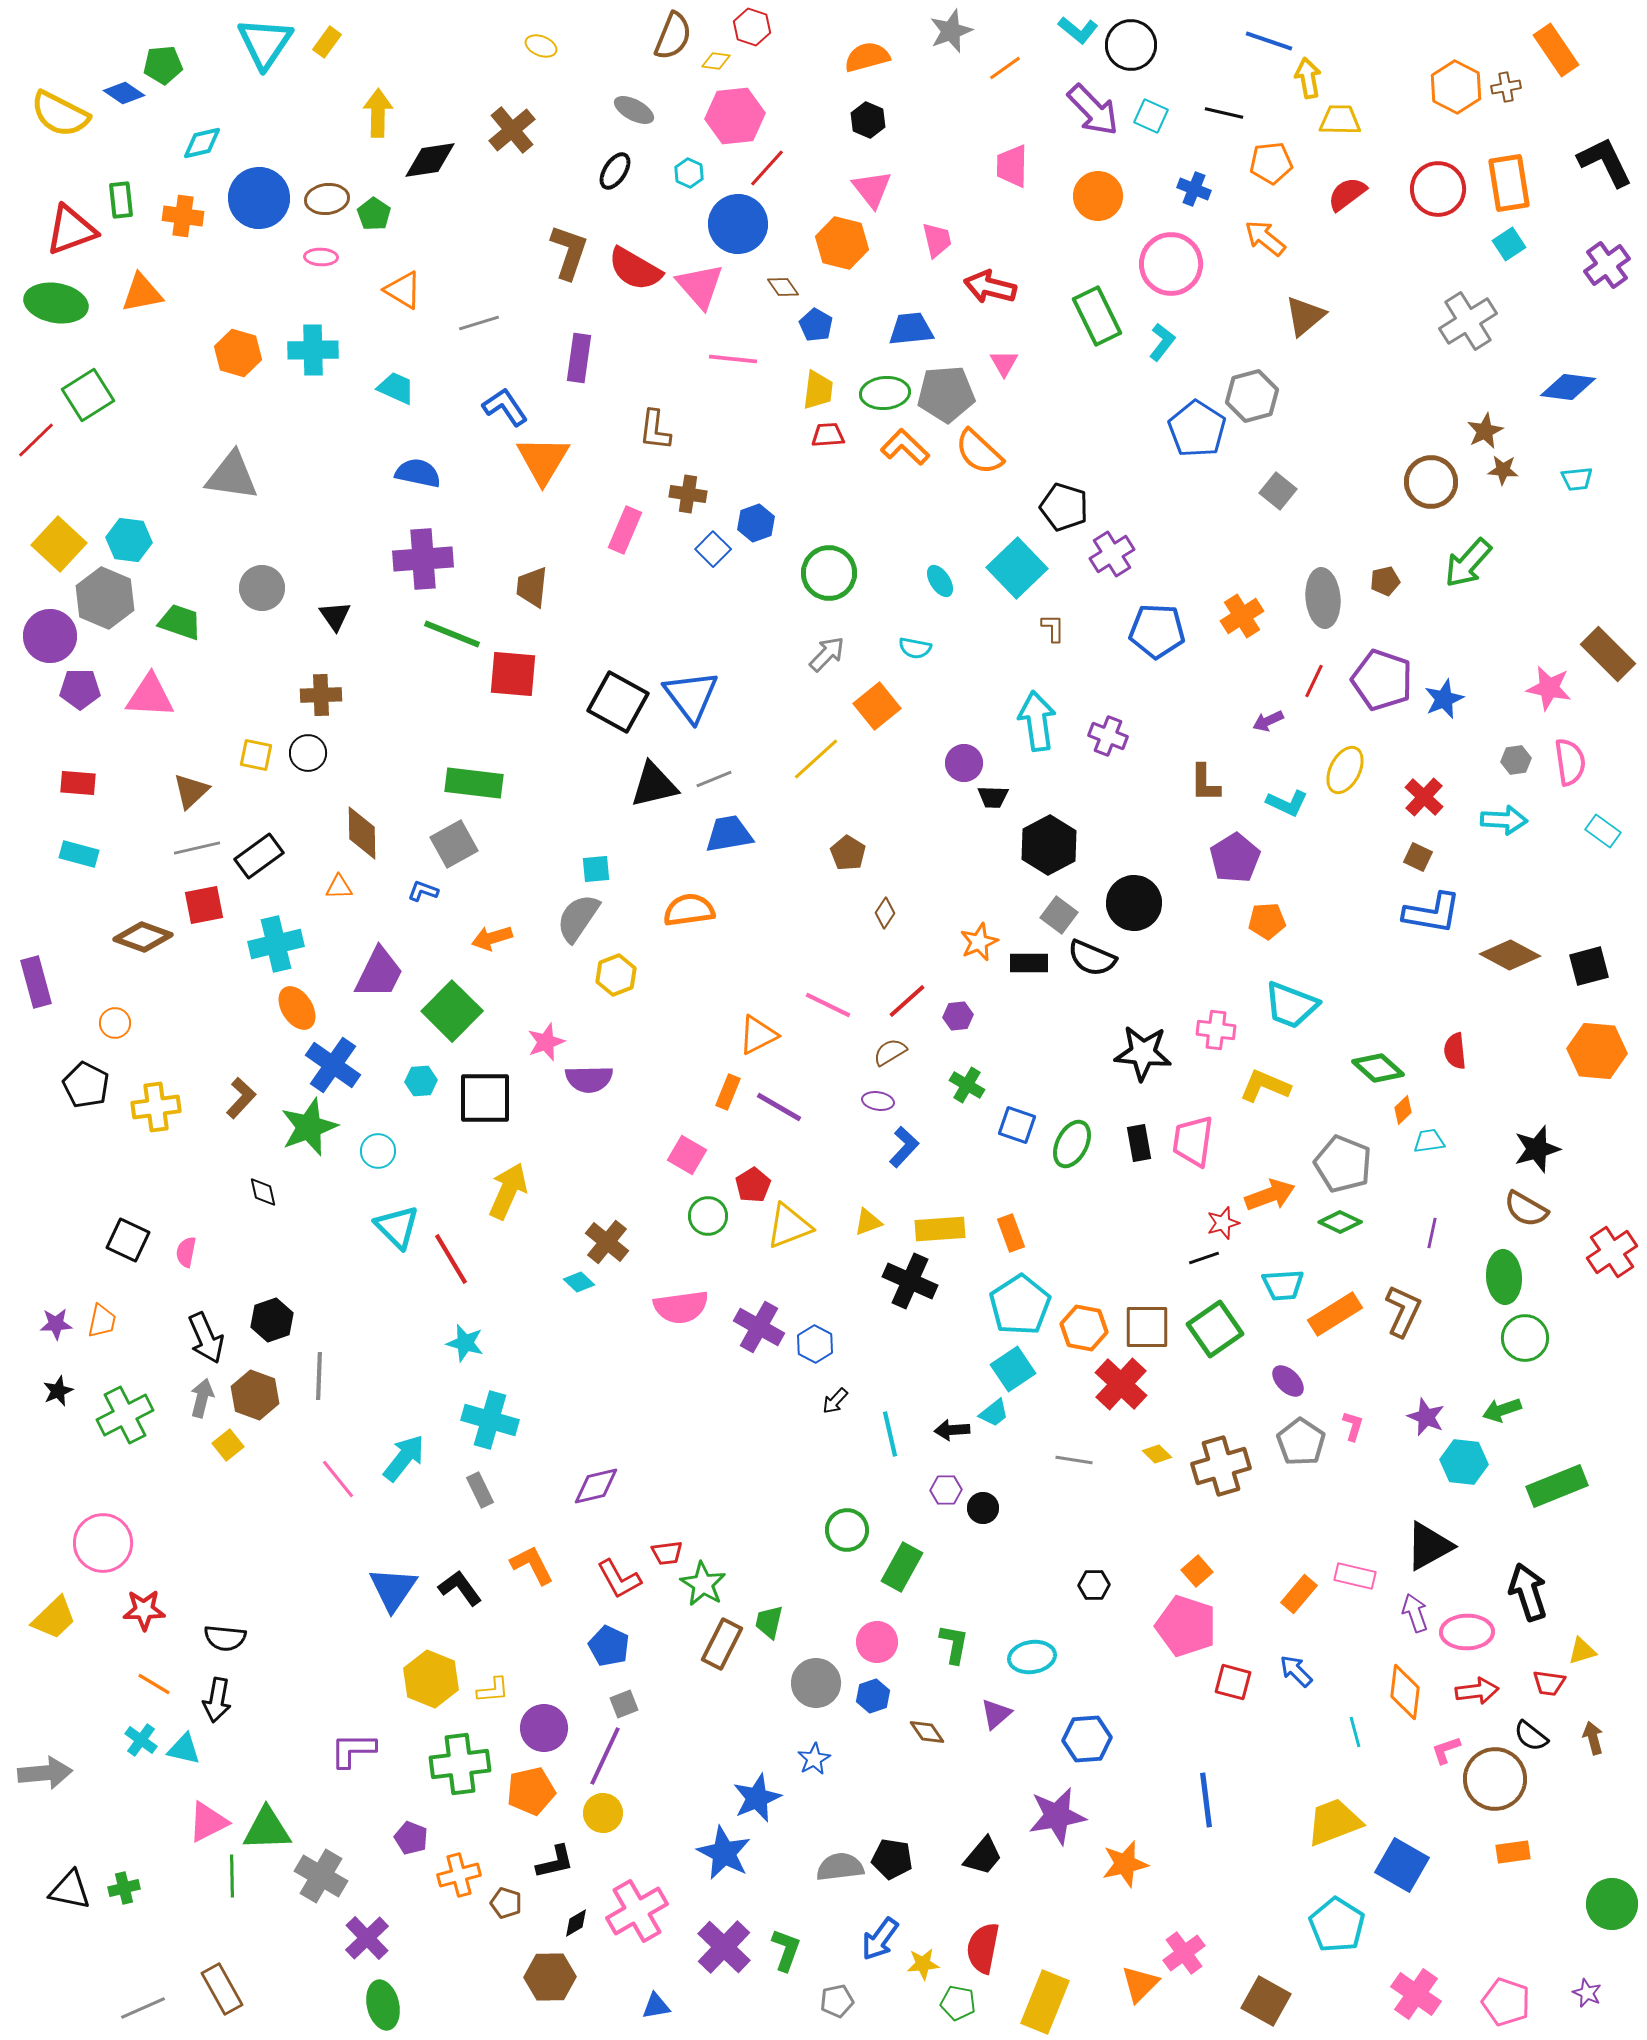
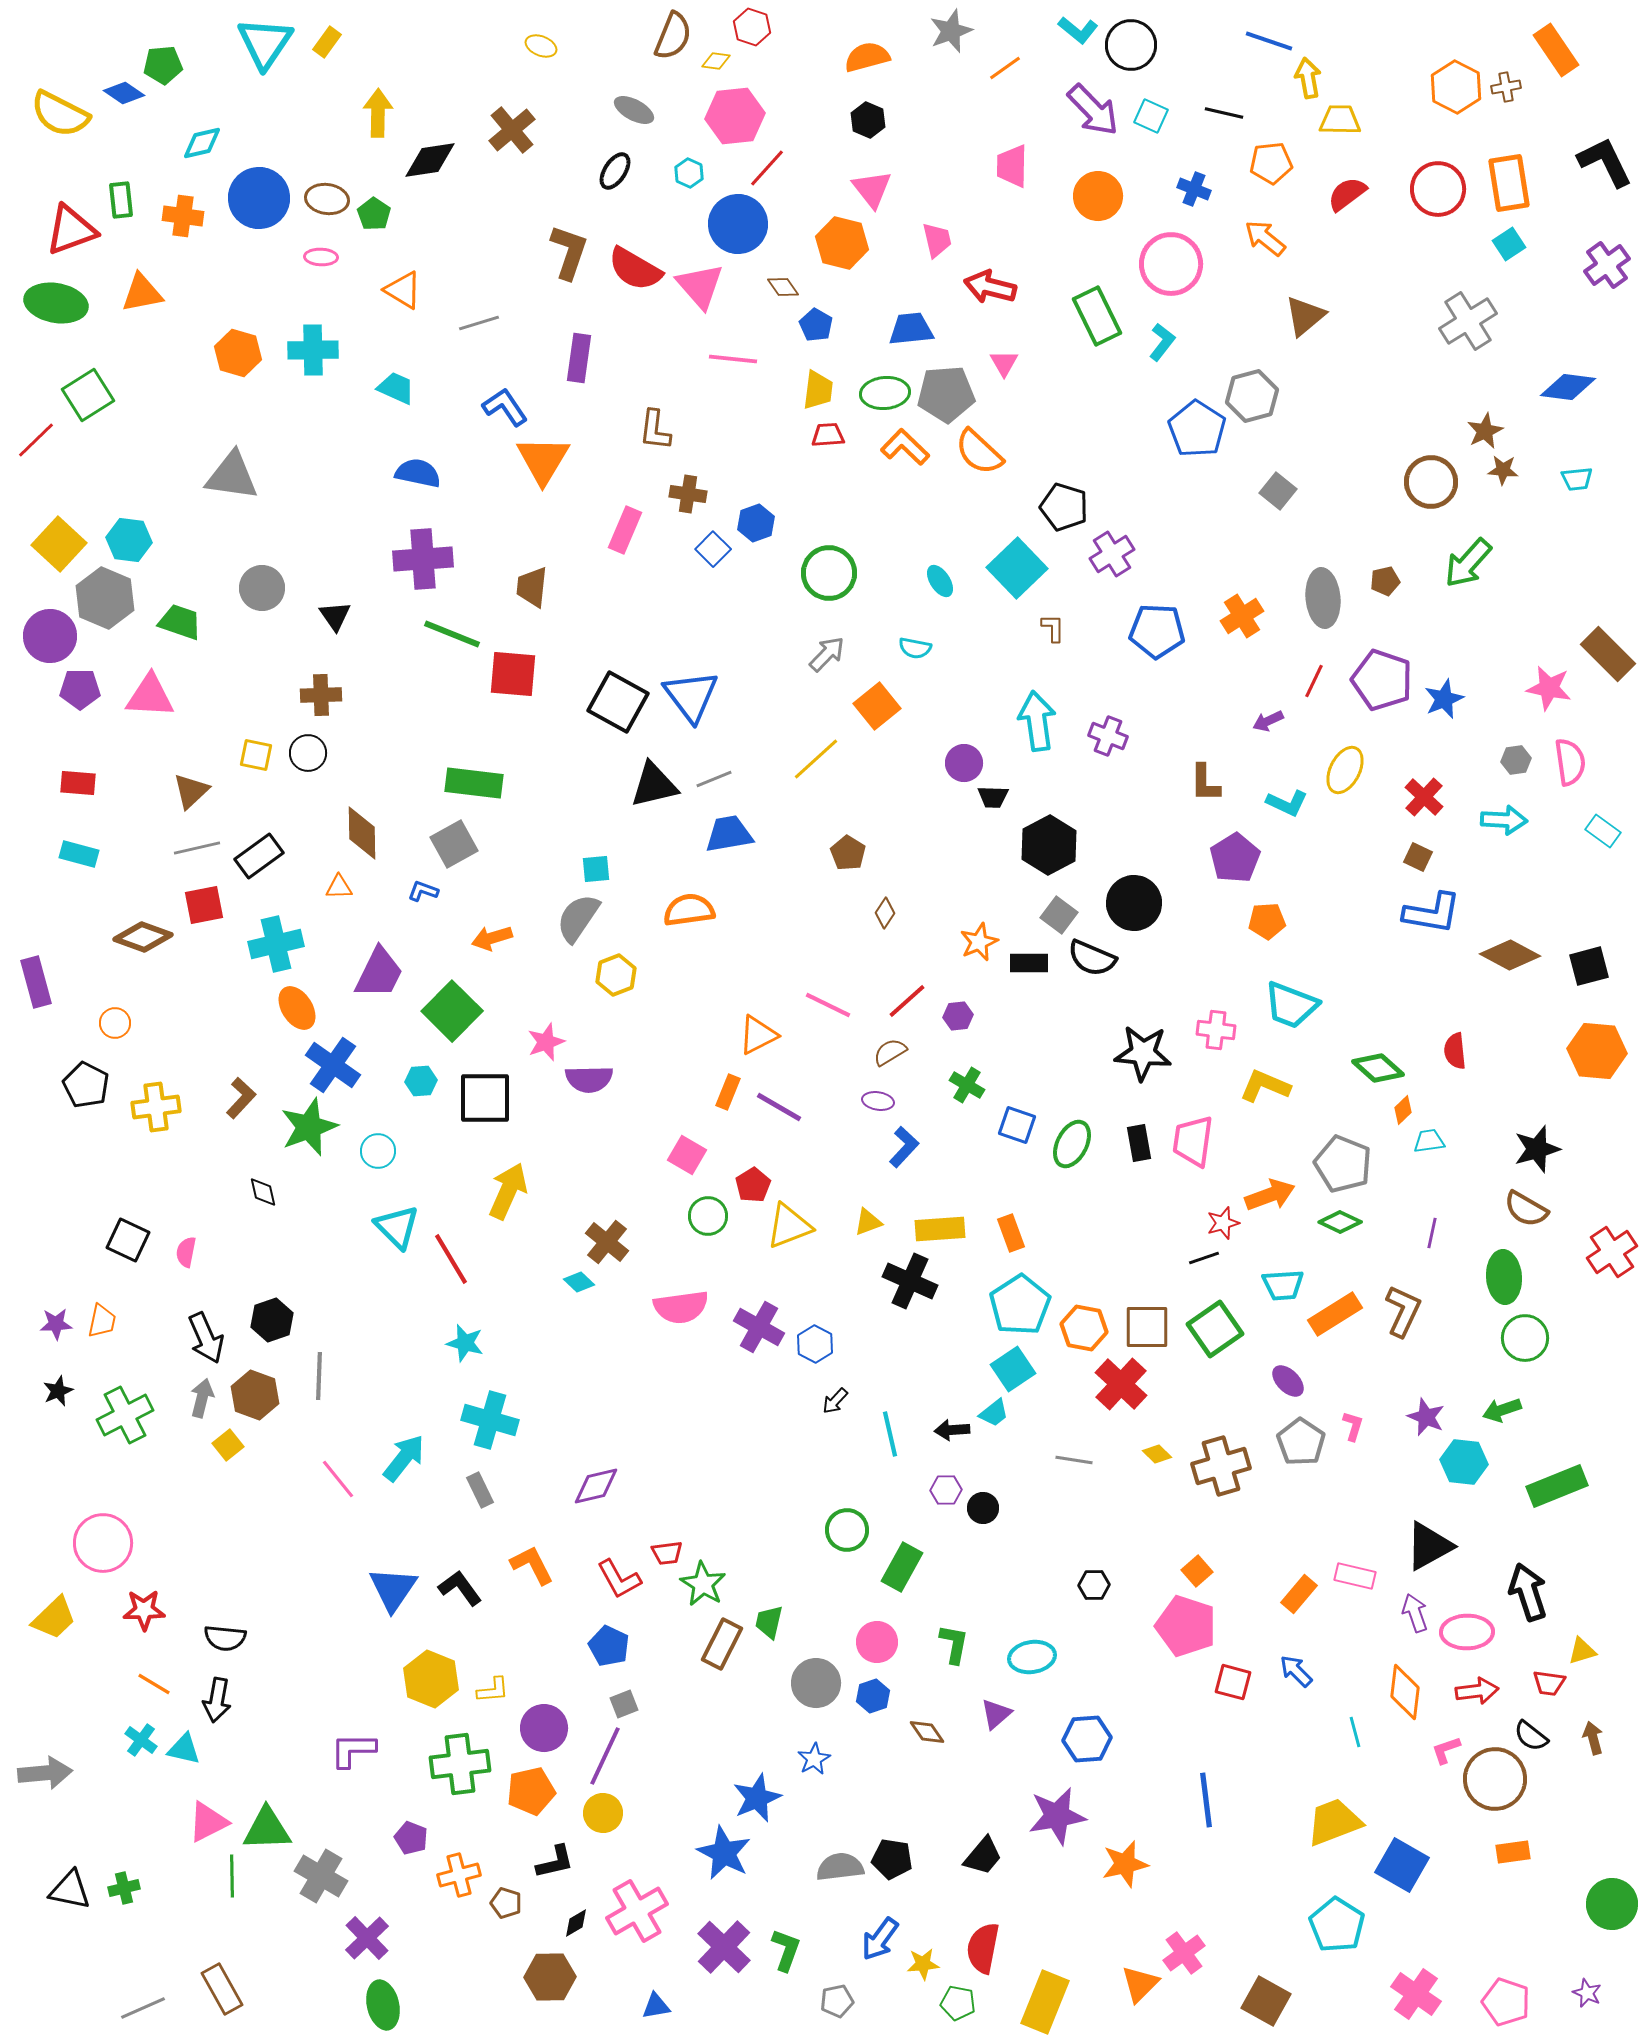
brown ellipse at (327, 199): rotated 15 degrees clockwise
